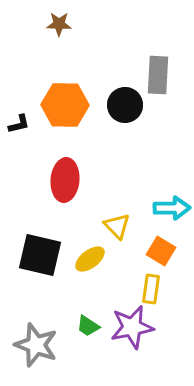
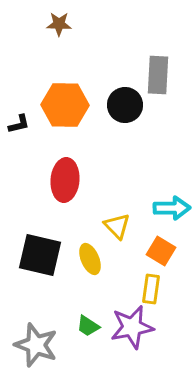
yellow ellipse: rotated 76 degrees counterclockwise
